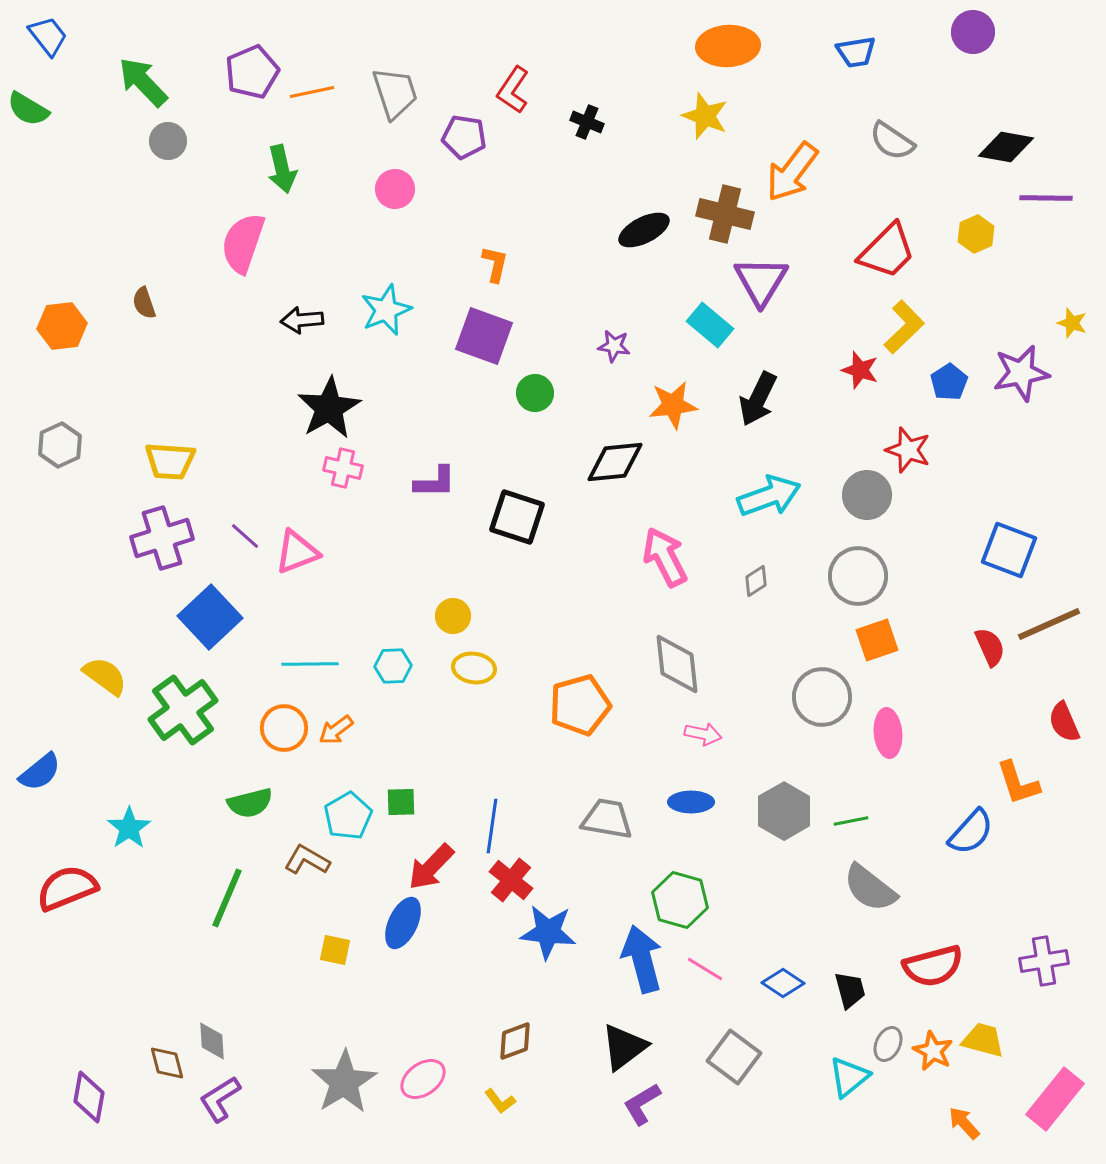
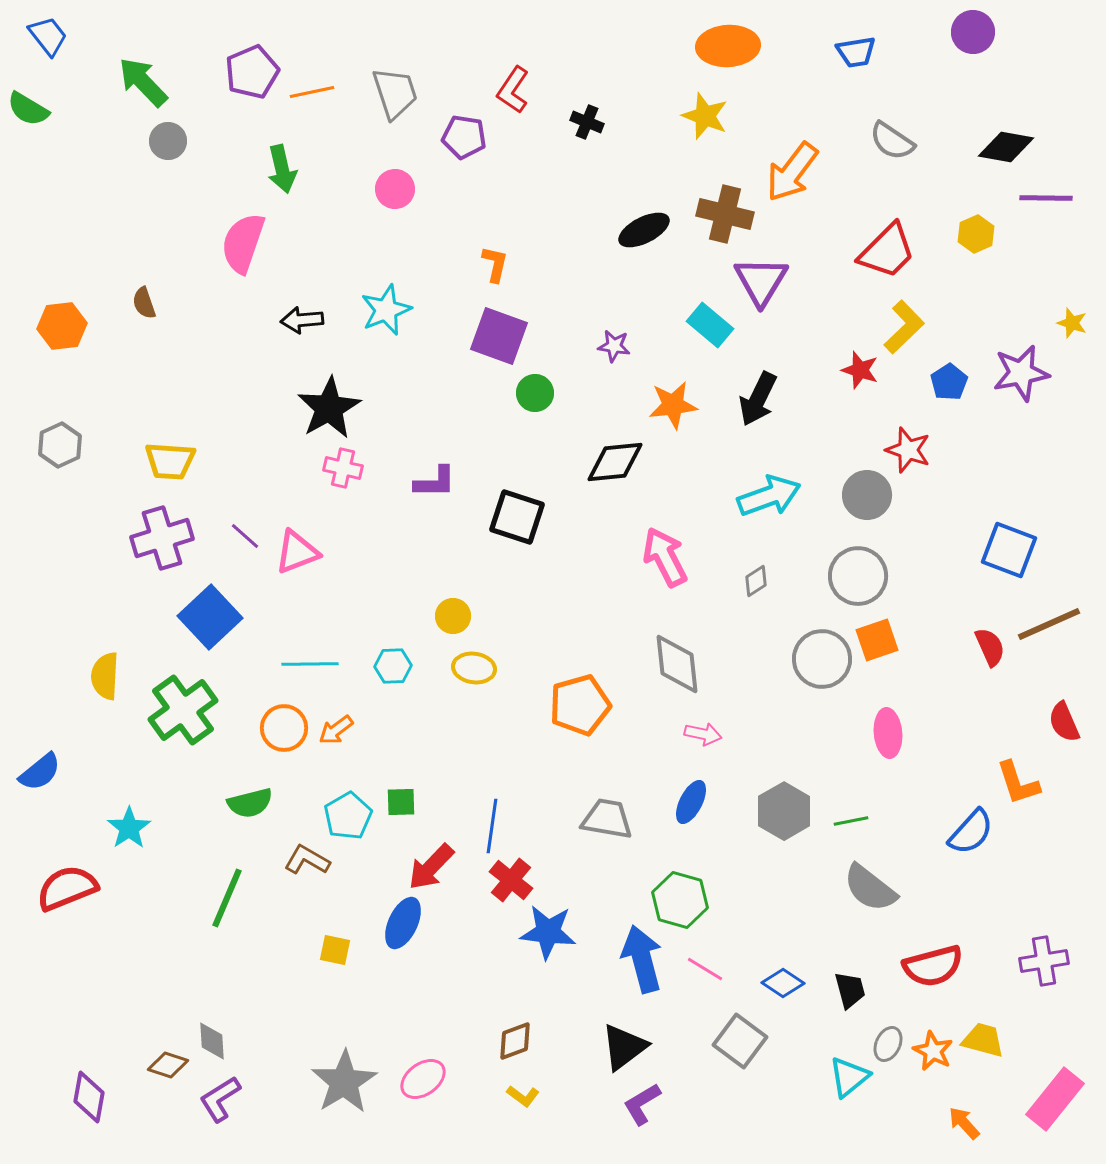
purple square at (484, 336): moved 15 px right
yellow semicircle at (105, 676): rotated 123 degrees counterclockwise
gray circle at (822, 697): moved 38 px up
blue ellipse at (691, 802): rotated 63 degrees counterclockwise
gray square at (734, 1057): moved 6 px right, 16 px up
brown diamond at (167, 1063): moved 1 px right, 2 px down; rotated 57 degrees counterclockwise
yellow L-shape at (500, 1101): moved 23 px right, 5 px up; rotated 16 degrees counterclockwise
